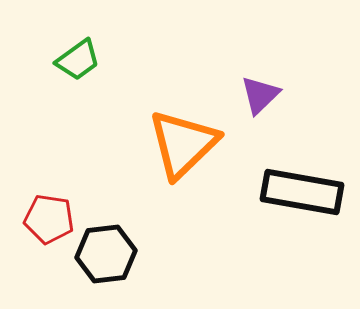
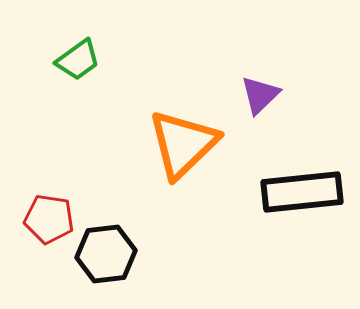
black rectangle: rotated 16 degrees counterclockwise
